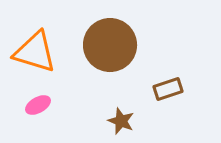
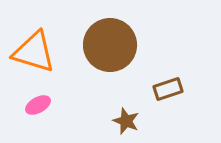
orange triangle: moved 1 px left
brown star: moved 5 px right
